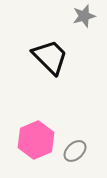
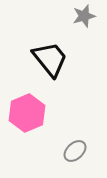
black trapezoid: moved 2 px down; rotated 6 degrees clockwise
pink hexagon: moved 9 px left, 27 px up
